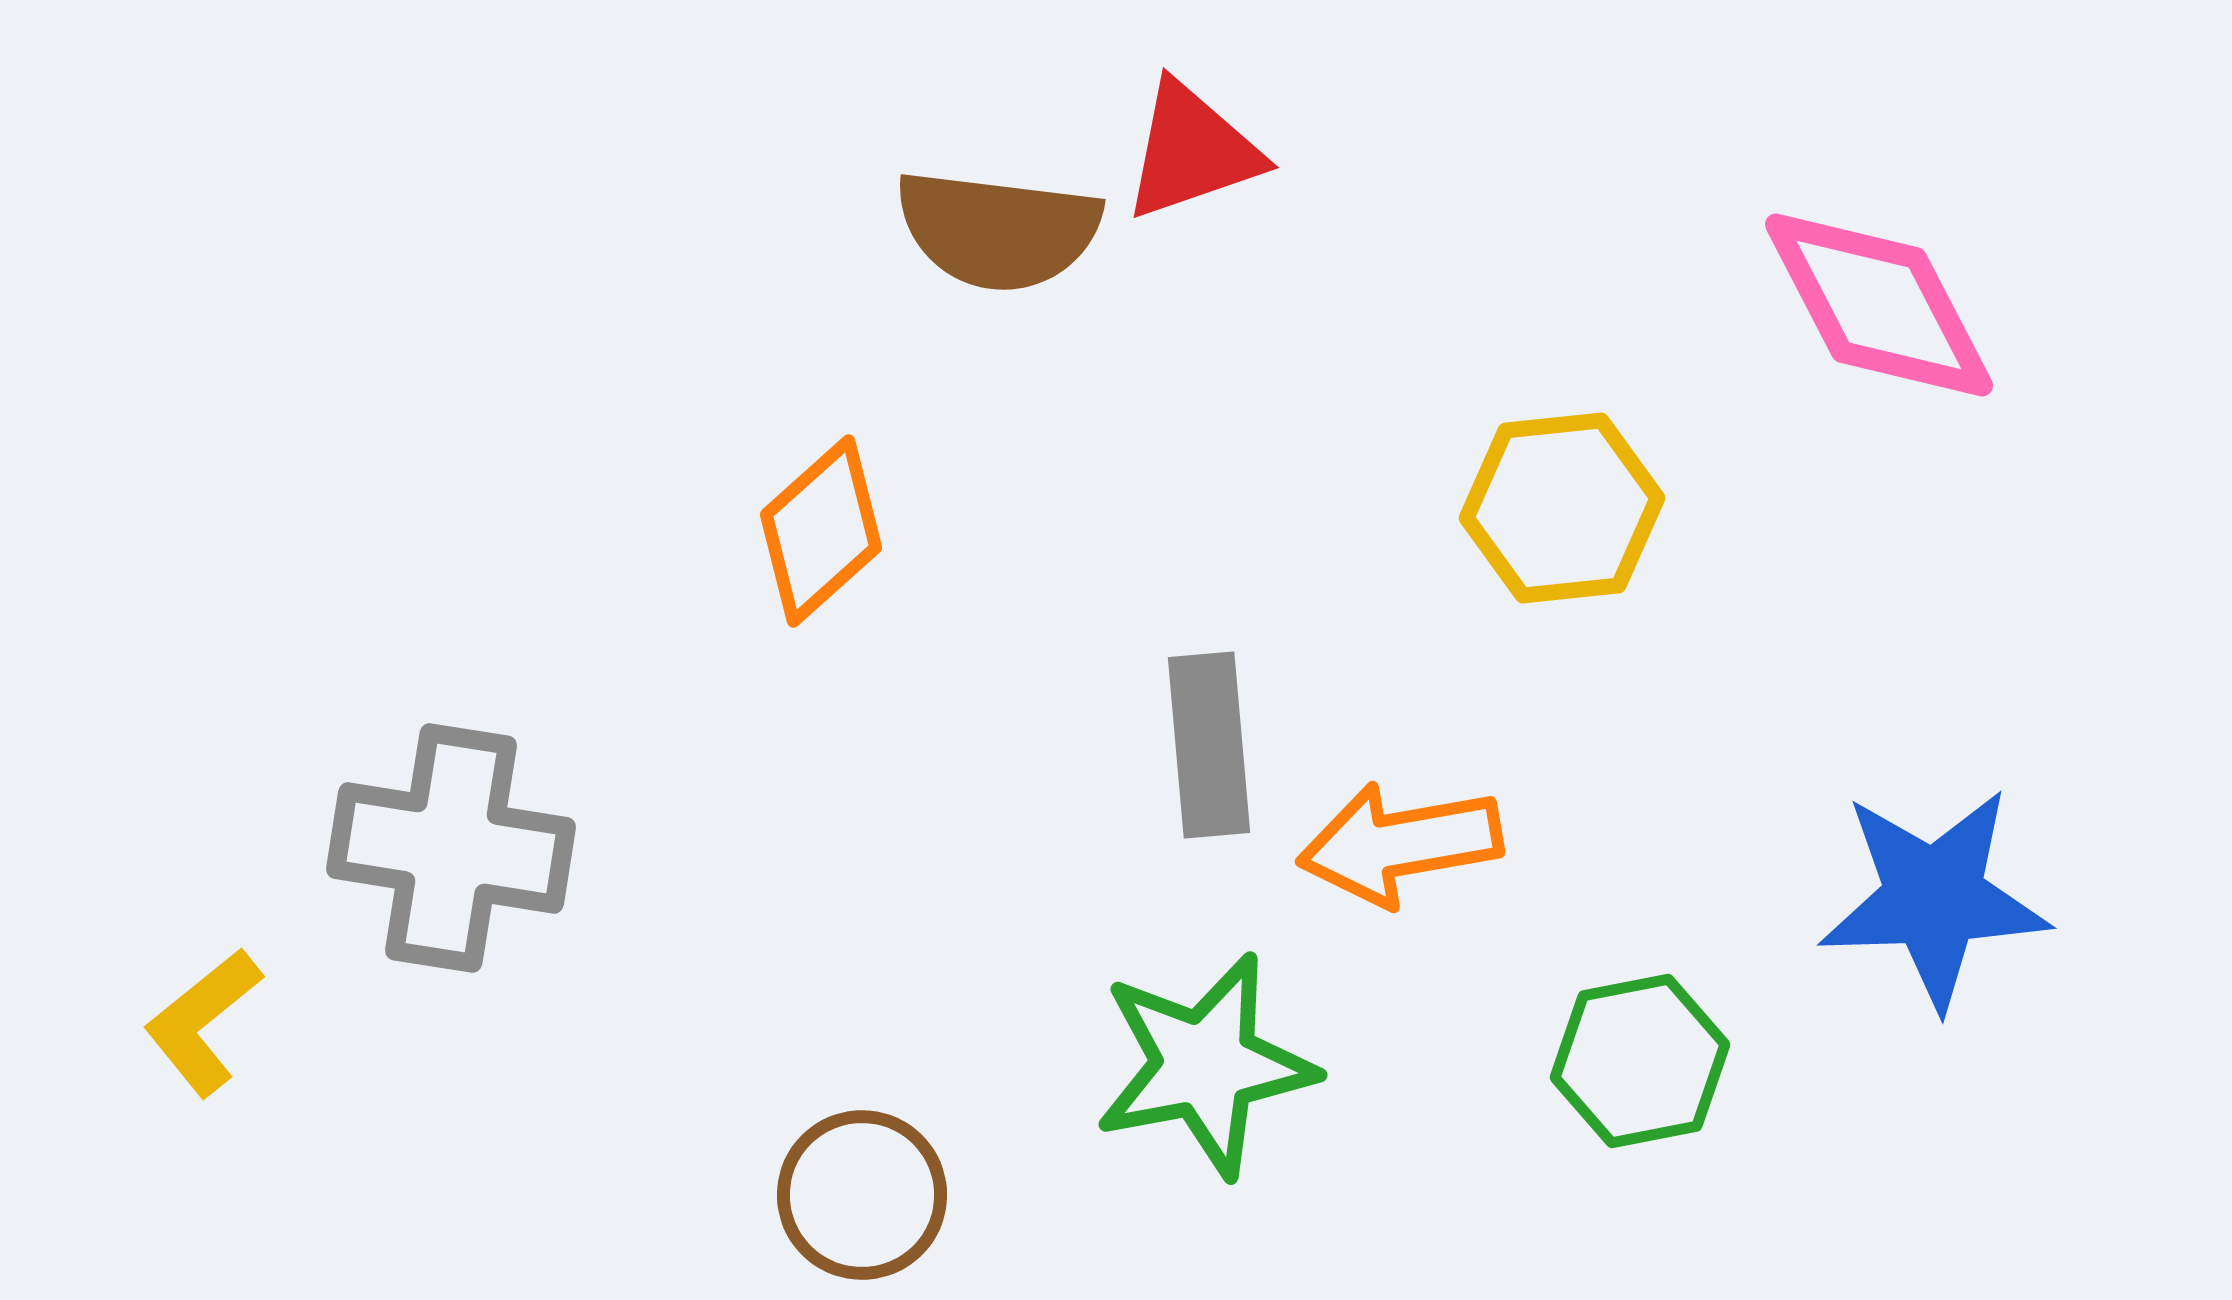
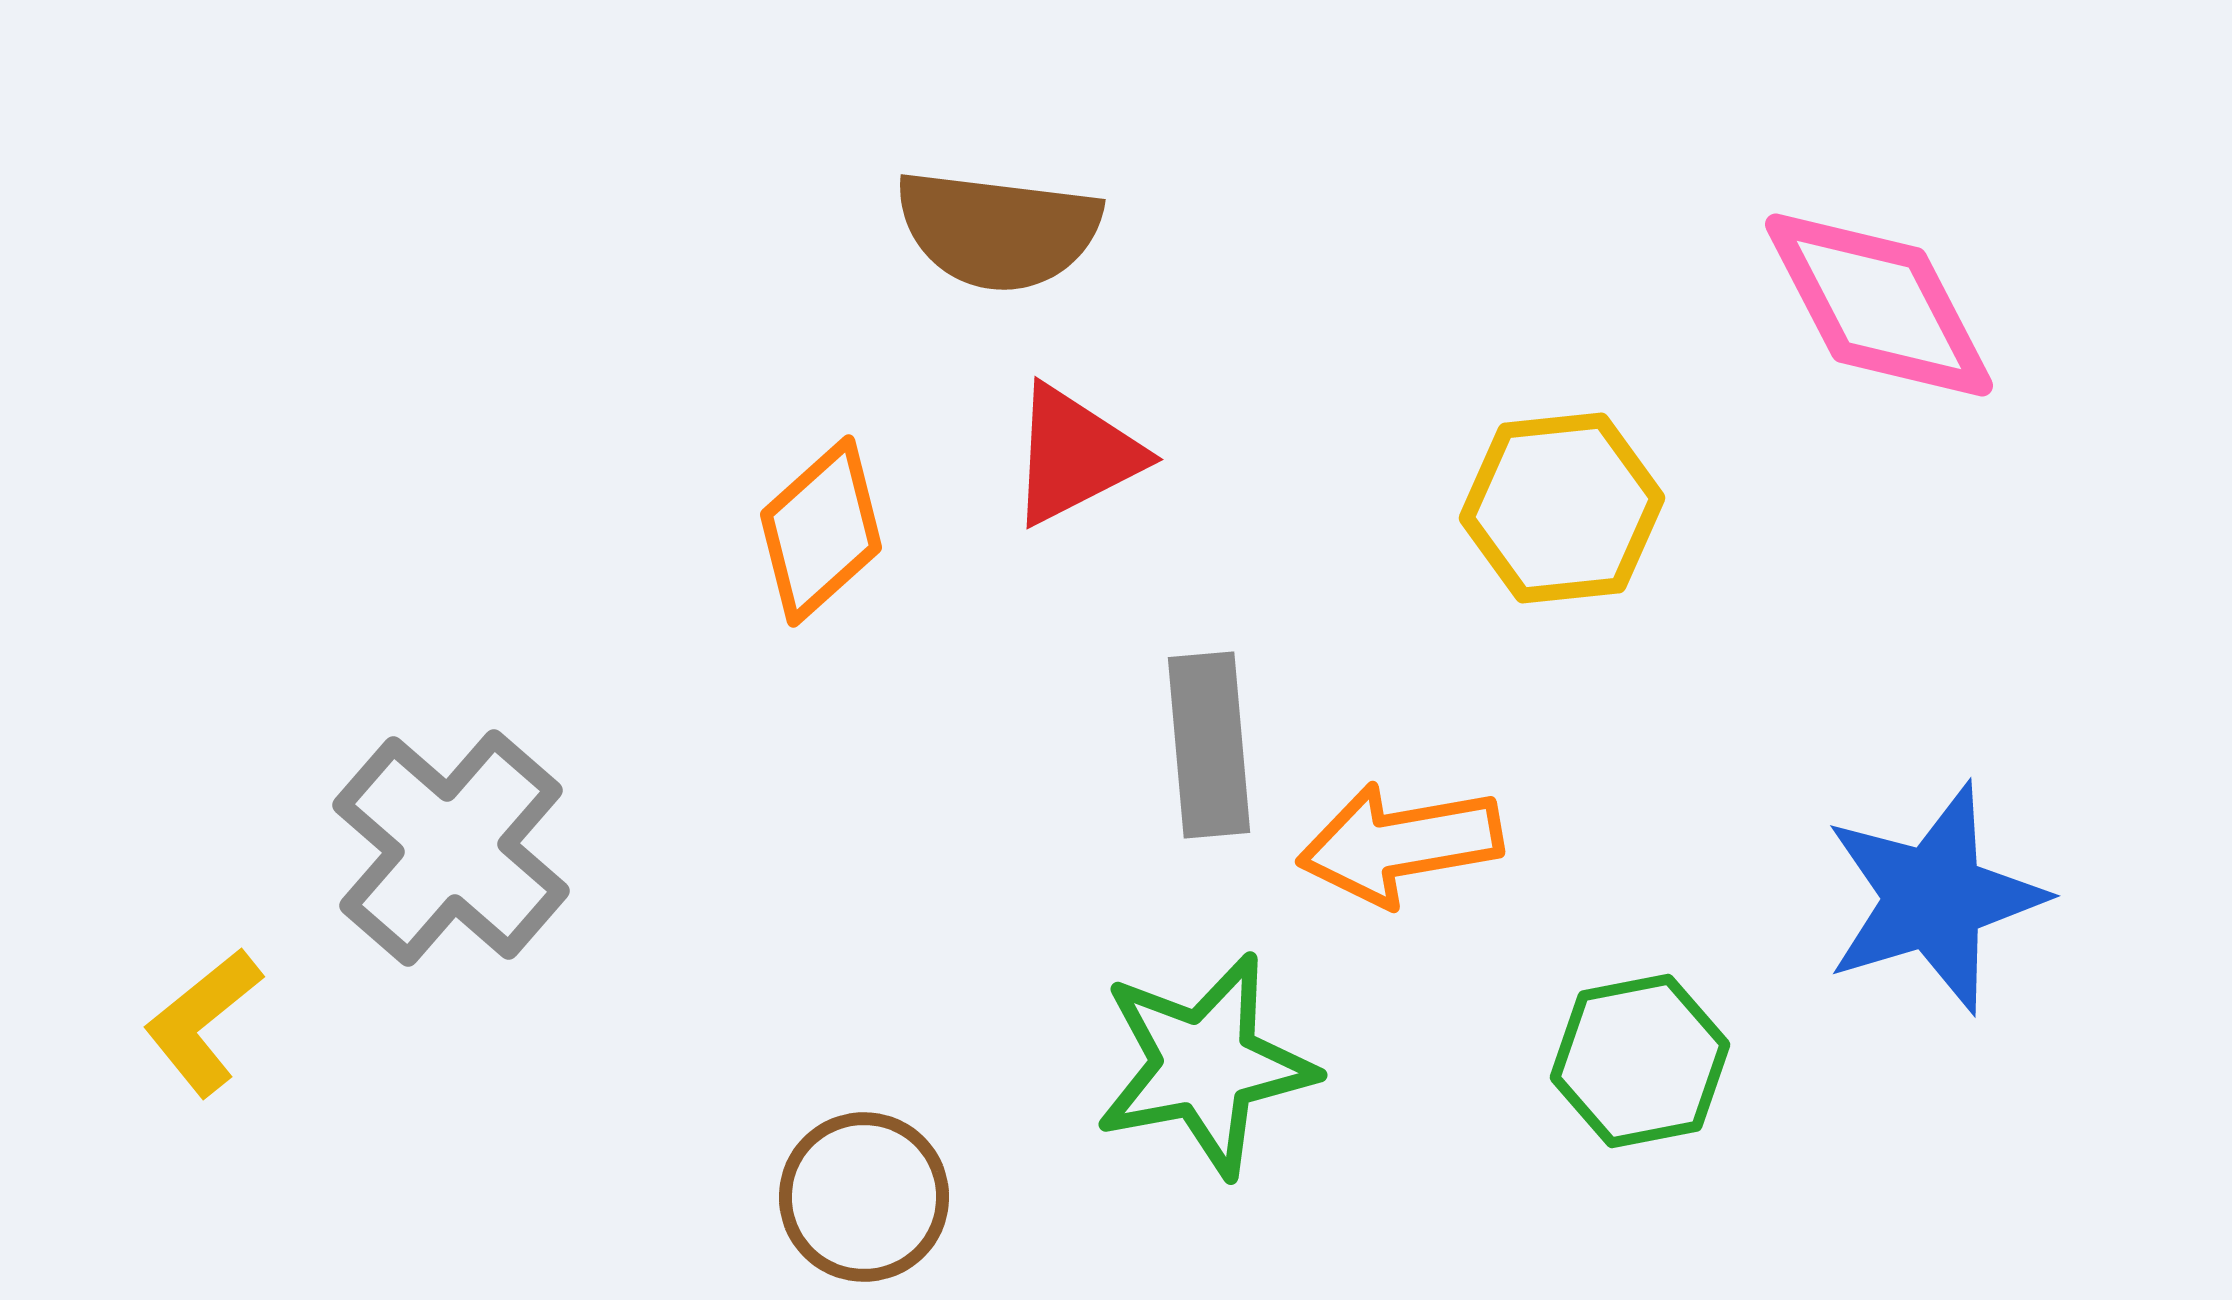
red triangle: moved 117 px left, 304 px down; rotated 8 degrees counterclockwise
gray cross: rotated 32 degrees clockwise
blue star: rotated 15 degrees counterclockwise
brown circle: moved 2 px right, 2 px down
